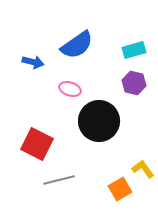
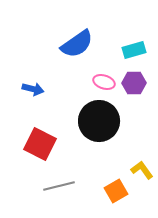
blue semicircle: moved 1 px up
blue arrow: moved 27 px down
purple hexagon: rotated 15 degrees counterclockwise
pink ellipse: moved 34 px right, 7 px up
red square: moved 3 px right
yellow L-shape: moved 1 px left, 1 px down
gray line: moved 6 px down
orange square: moved 4 px left, 2 px down
